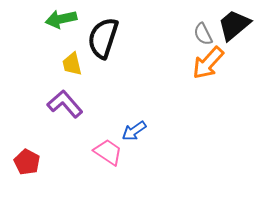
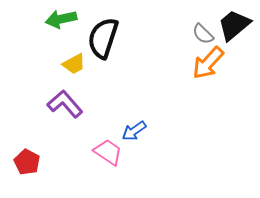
gray semicircle: rotated 20 degrees counterclockwise
yellow trapezoid: moved 2 px right; rotated 105 degrees counterclockwise
